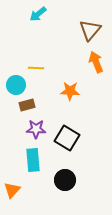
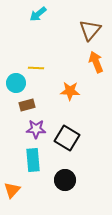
cyan circle: moved 2 px up
